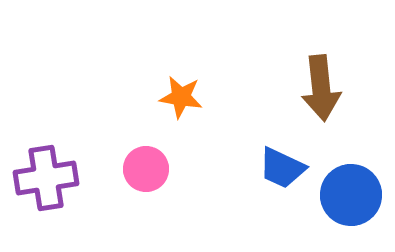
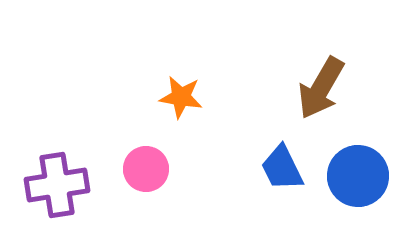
brown arrow: rotated 36 degrees clockwise
blue trapezoid: rotated 39 degrees clockwise
purple cross: moved 11 px right, 7 px down
blue circle: moved 7 px right, 19 px up
